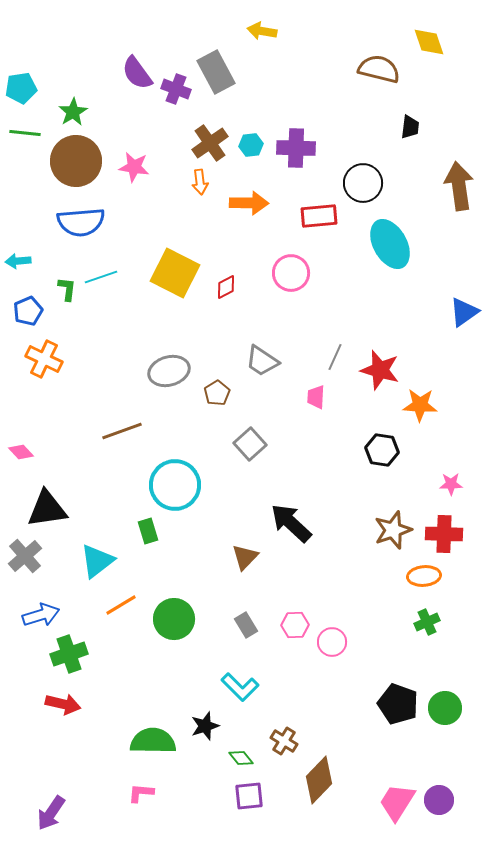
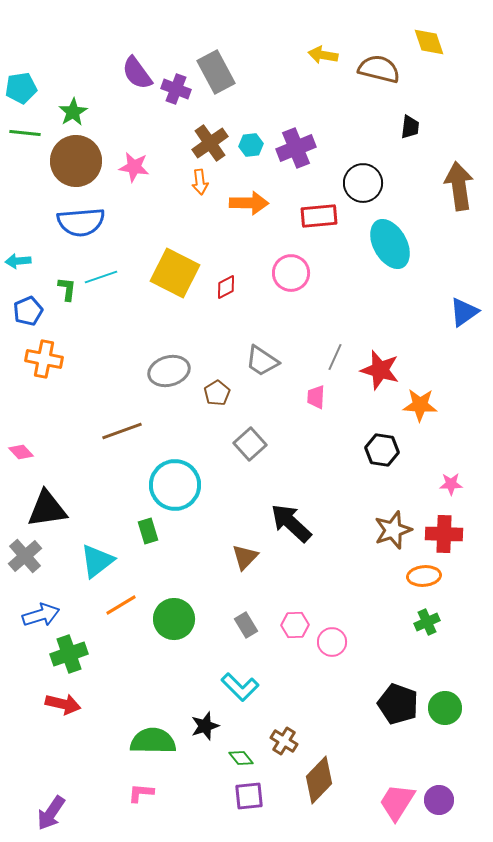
yellow arrow at (262, 31): moved 61 px right, 24 px down
purple cross at (296, 148): rotated 24 degrees counterclockwise
orange cross at (44, 359): rotated 15 degrees counterclockwise
